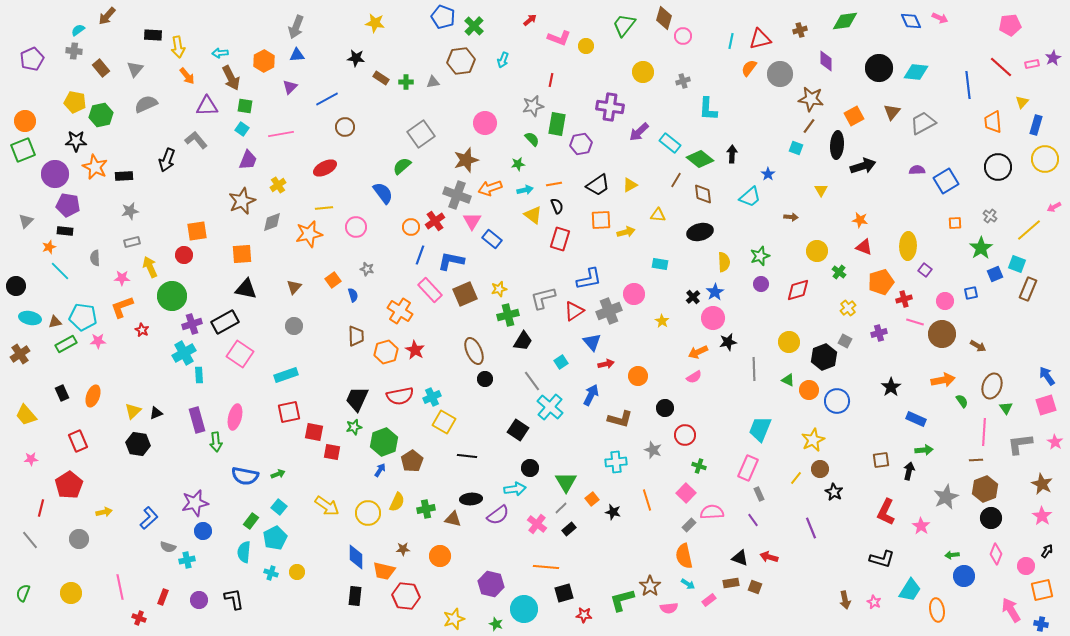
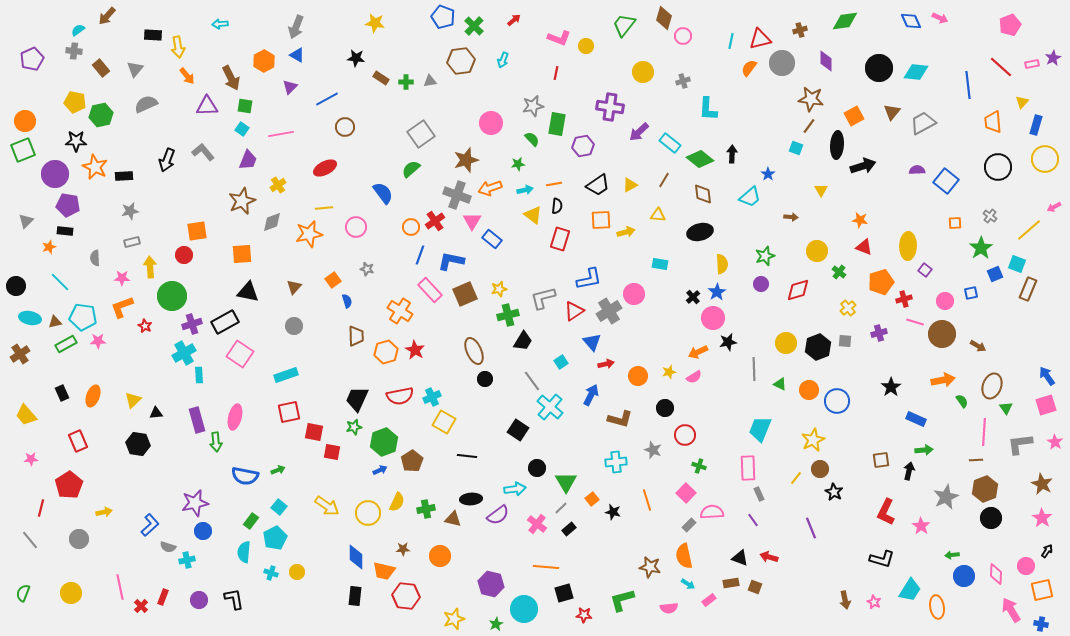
red arrow at (530, 20): moved 16 px left
pink pentagon at (1010, 25): rotated 15 degrees counterclockwise
cyan arrow at (220, 53): moved 29 px up
blue triangle at (297, 55): rotated 35 degrees clockwise
gray circle at (780, 74): moved 2 px right, 11 px up
red line at (551, 80): moved 5 px right, 7 px up
gray triangle at (433, 82): moved 3 px left, 1 px up
pink circle at (485, 123): moved 6 px right
gray L-shape at (196, 140): moved 7 px right, 12 px down
purple hexagon at (581, 144): moved 2 px right, 2 px down
green semicircle at (402, 166): moved 9 px right, 3 px down
brown line at (676, 180): moved 12 px left
blue square at (946, 181): rotated 20 degrees counterclockwise
black semicircle at (557, 206): rotated 28 degrees clockwise
green star at (760, 256): moved 5 px right
yellow semicircle at (724, 262): moved 2 px left, 2 px down
yellow arrow at (150, 267): rotated 20 degrees clockwise
cyan line at (60, 271): moved 11 px down
black triangle at (246, 289): moved 2 px right, 3 px down
blue star at (715, 292): moved 2 px right
blue semicircle at (353, 295): moved 6 px left, 6 px down
gray cross at (609, 311): rotated 10 degrees counterclockwise
yellow star at (662, 321): moved 7 px right, 51 px down; rotated 24 degrees clockwise
red star at (142, 330): moved 3 px right, 4 px up
gray square at (845, 341): rotated 24 degrees counterclockwise
yellow circle at (789, 342): moved 3 px left, 1 px down
black hexagon at (824, 357): moved 6 px left, 10 px up
green triangle at (788, 380): moved 8 px left, 4 px down
yellow triangle at (133, 411): moved 11 px up
black triangle at (156, 413): rotated 16 degrees clockwise
black circle at (530, 468): moved 7 px right
pink rectangle at (748, 468): rotated 25 degrees counterclockwise
blue arrow at (380, 470): rotated 32 degrees clockwise
green arrow at (278, 474): moved 4 px up
pink star at (1042, 516): moved 2 px down
blue L-shape at (149, 518): moved 1 px right, 7 px down
pink diamond at (996, 554): moved 20 px down; rotated 20 degrees counterclockwise
brown star at (650, 586): moved 19 px up; rotated 25 degrees counterclockwise
orange ellipse at (937, 610): moved 3 px up
red cross at (139, 618): moved 2 px right, 12 px up; rotated 24 degrees clockwise
green star at (496, 624): rotated 24 degrees clockwise
